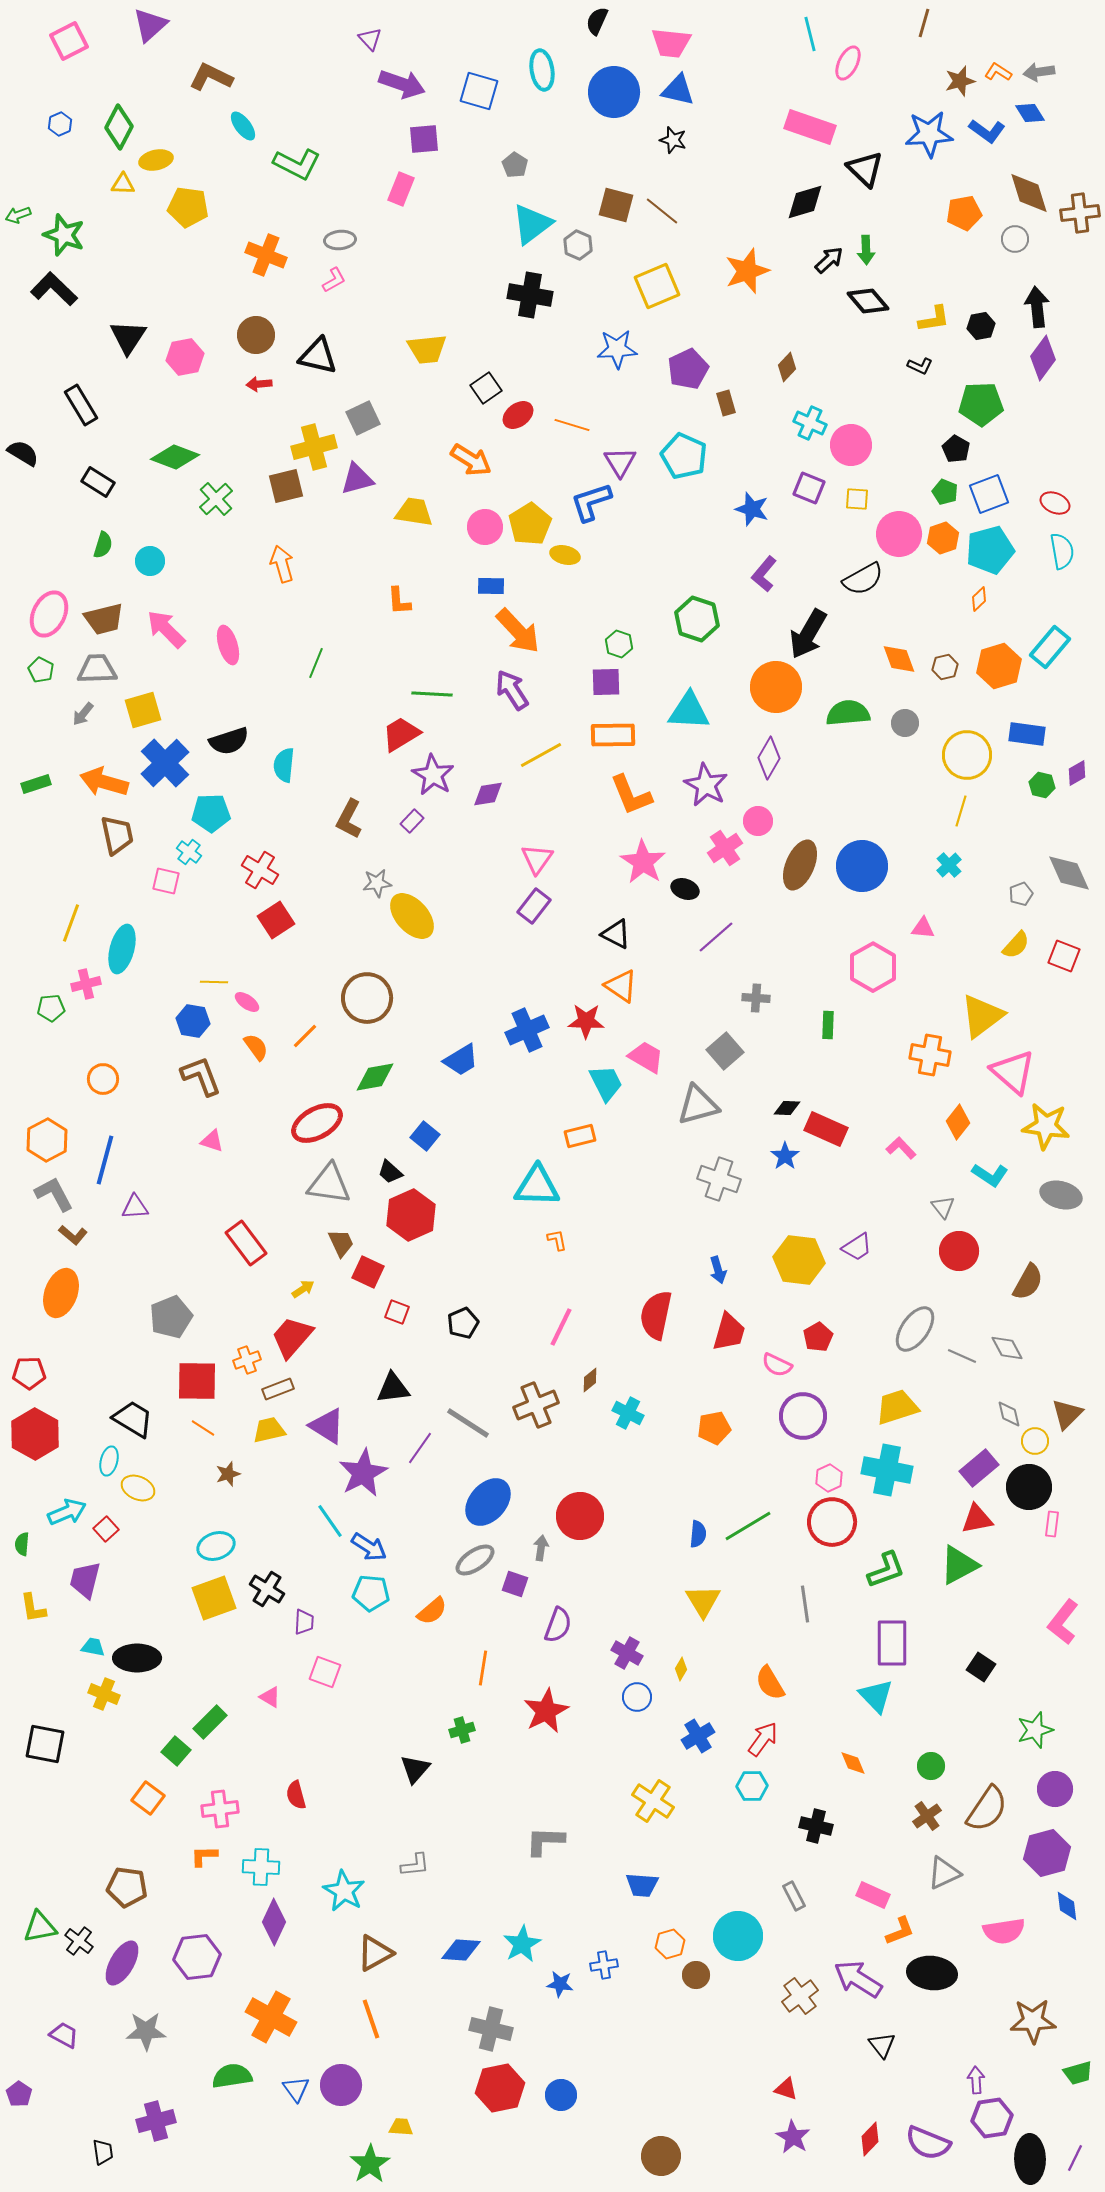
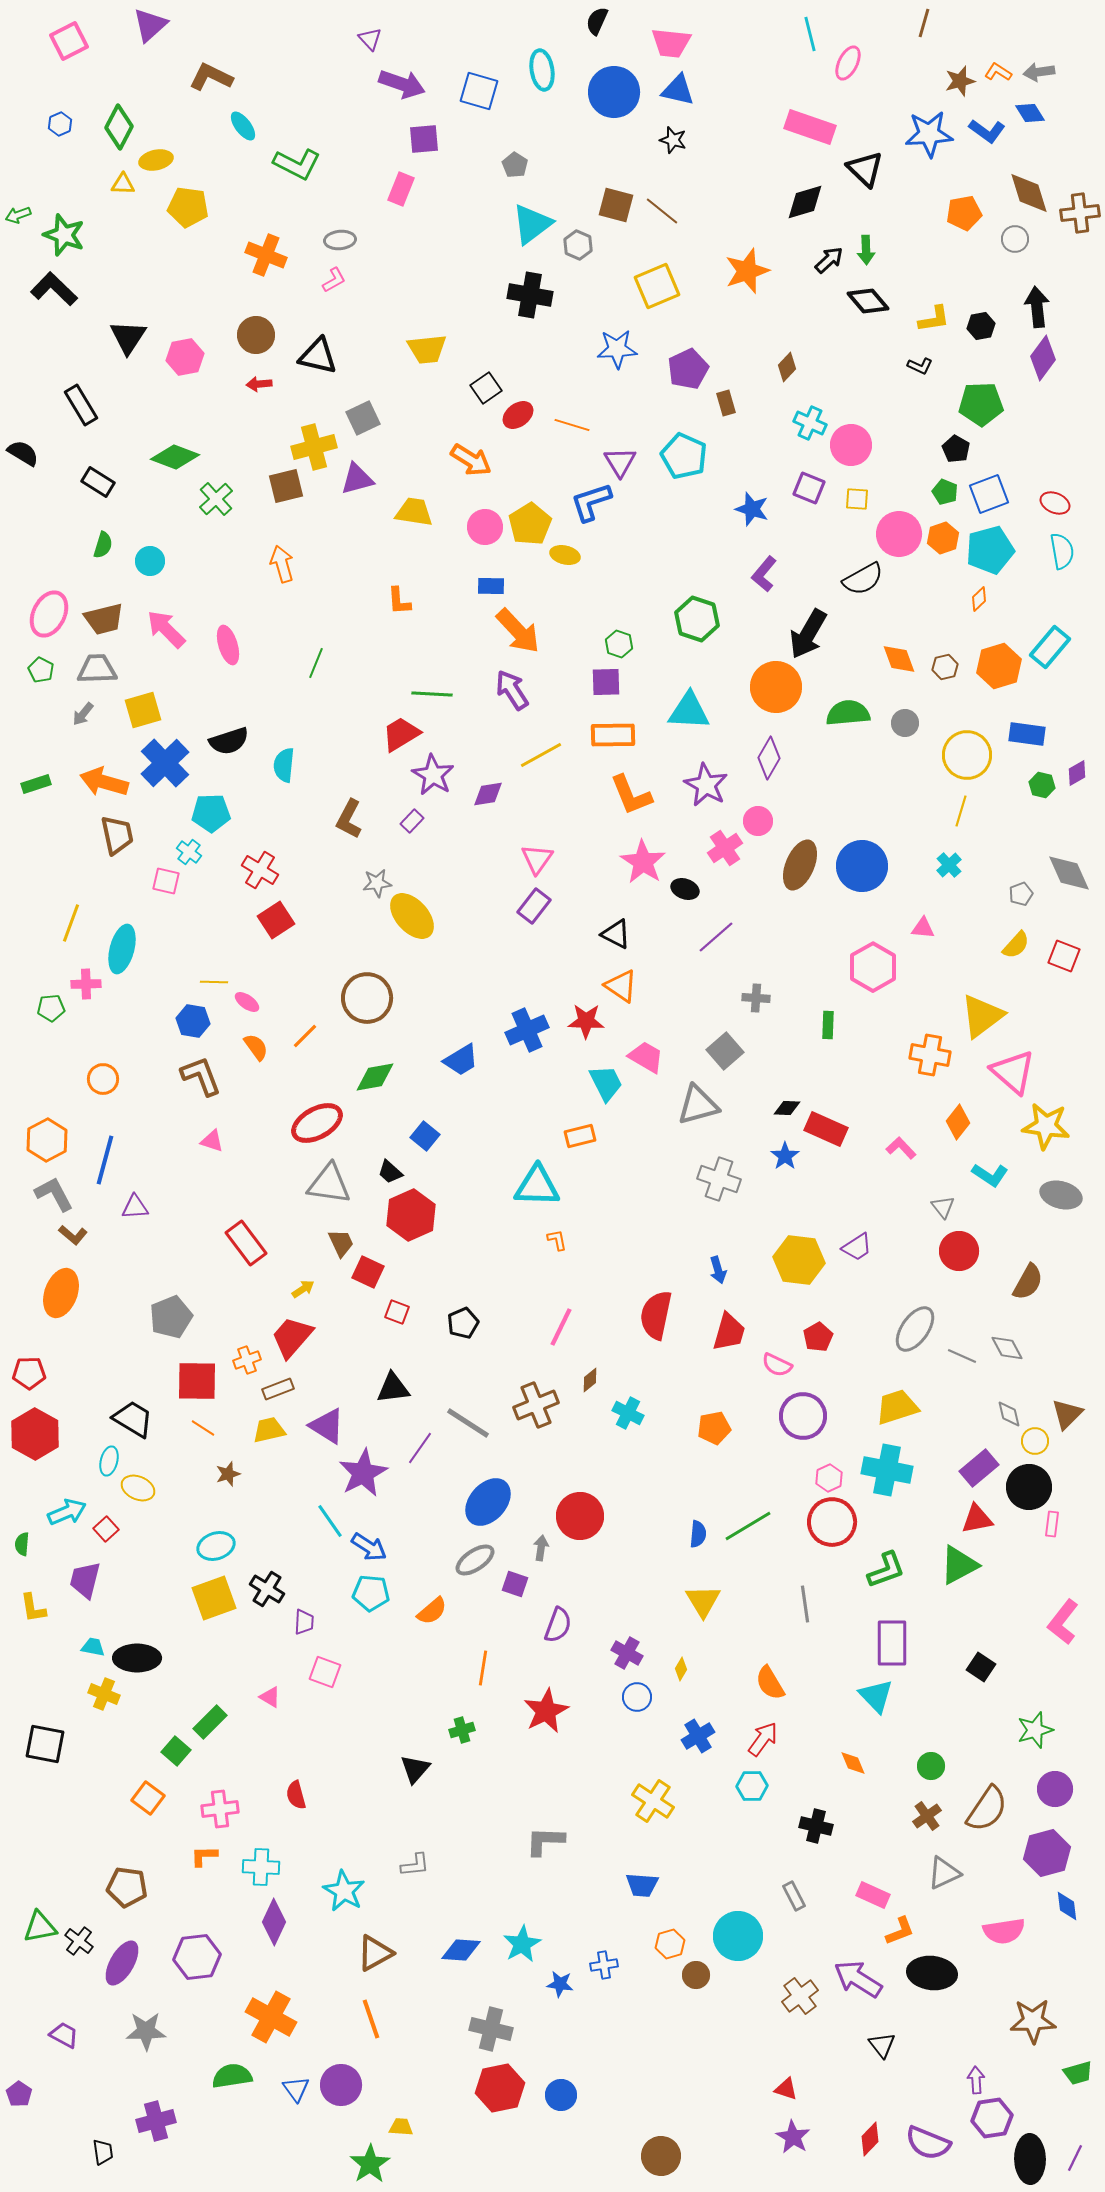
pink cross at (86, 984): rotated 12 degrees clockwise
